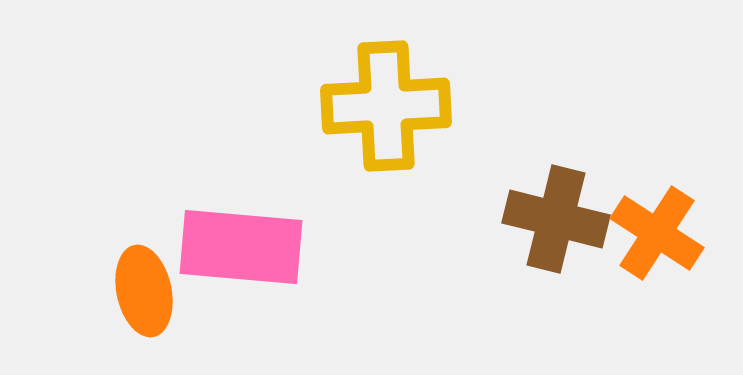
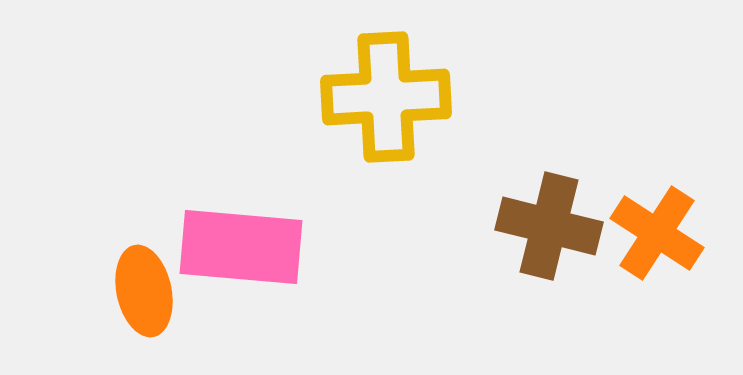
yellow cross: moved 9 px up
brown cross: moved 7 px left, 7 px down
